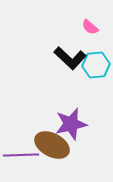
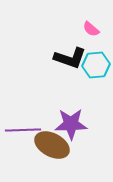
pink semicircle: moved 1 px right, 2 px down
black L-shape: rotated 24 degrees counterclockwise
purple star: rotated 12 degrees clockwise
purple line: moved 2 px right, 25 px up
